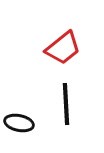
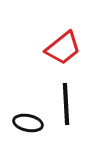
black ellipse: moved 9 px right
